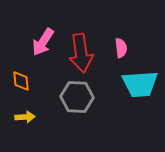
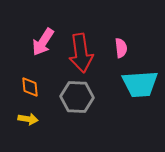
orange diamond: moved 9 px right, 6 px down
yellow arrow: moved 3 px right, 2 px down; rotated 12 degrees clockwise
